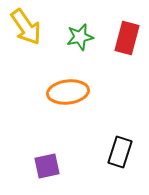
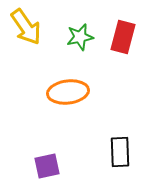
red rectangle: moved 4 px left, 1 px up
black rectangle: rotated 20 degrees counterclockwise
